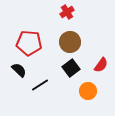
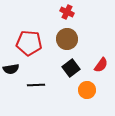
red cross: rotated 32 degrees counterclockwise
brown circle: moved 3 px left, 3 px up
black semicircle: moved 8 px left, 1 px up; rotated 126 degrees clockwise
black line: moved 4 px left; rotated 30 degrees clockwise
orange circle: moved 1 px left, 1 px up
